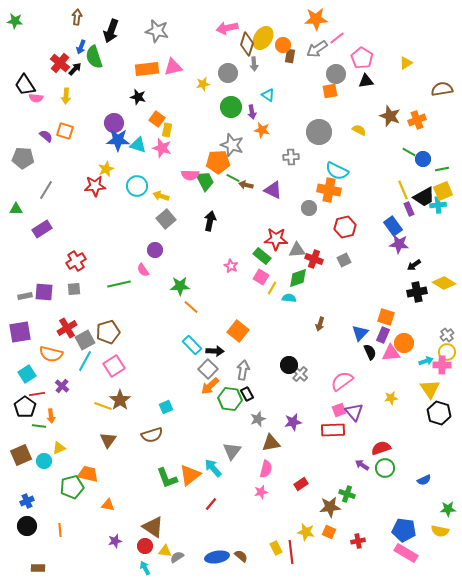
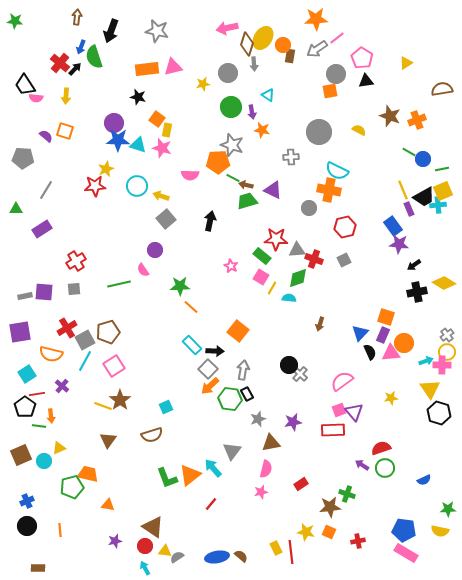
green trapezoid at (205, 181): moved 42 px right, 20 px down; rotated 80 degrees counterclockwise
